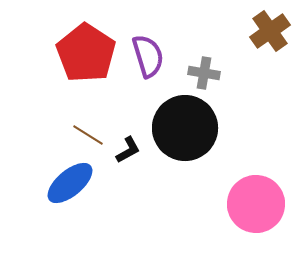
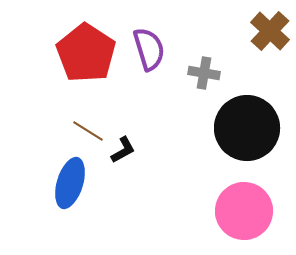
brown cross: rotated 12 degrees counterclockwise
purple semicircle: moved 1 px right, 7 px up
black circle: moved 62 px right
brown line: moved 4 px up
black L-shape: moved 5 px left
blue ellipse: rotated 33 degrees counterclockwise
pink circle: moved 12 px left, 7 px down
